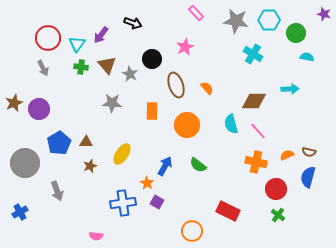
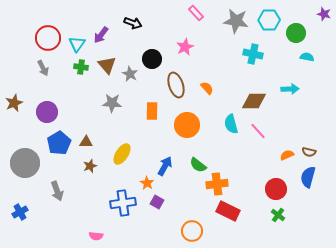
cyan cross at (253, 54): rotated 18 degrees counterclockwise
purple circle at (39, 109): moved 8 px right, 3 px down
orange cross at (256, 162): moved 39 px left, 22 px down; rotated 20 degrees counterclockwise
